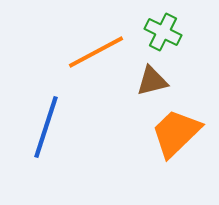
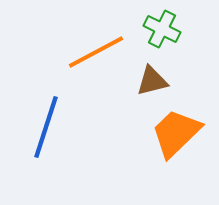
green cross: moved 1 px left, 3 px up
